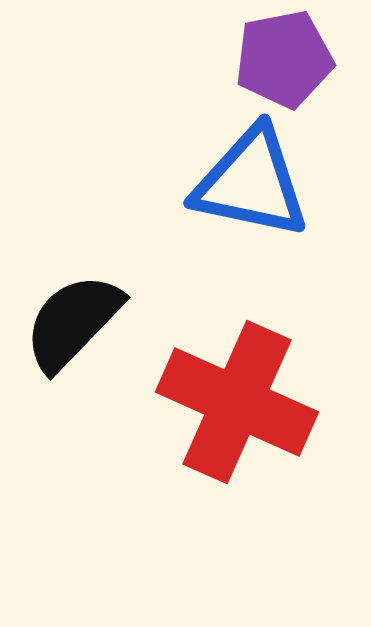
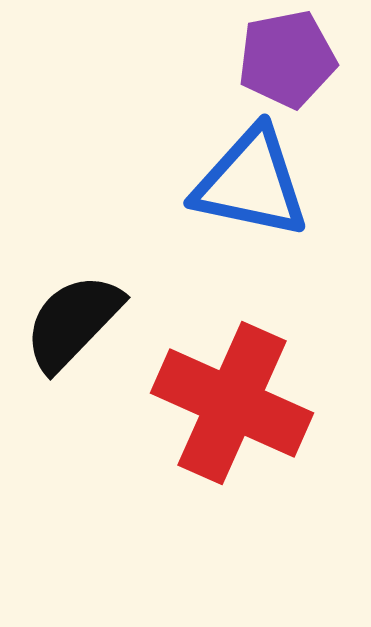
purple pentagon: moved 3 px right
red cross: moved 5 px left, 1 px down
